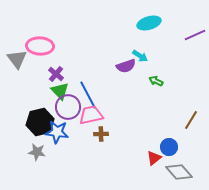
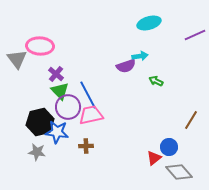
cyan arrow: rotated 42 degrees counterclockwise
brown cross: moved 15 px left, 12 px down
